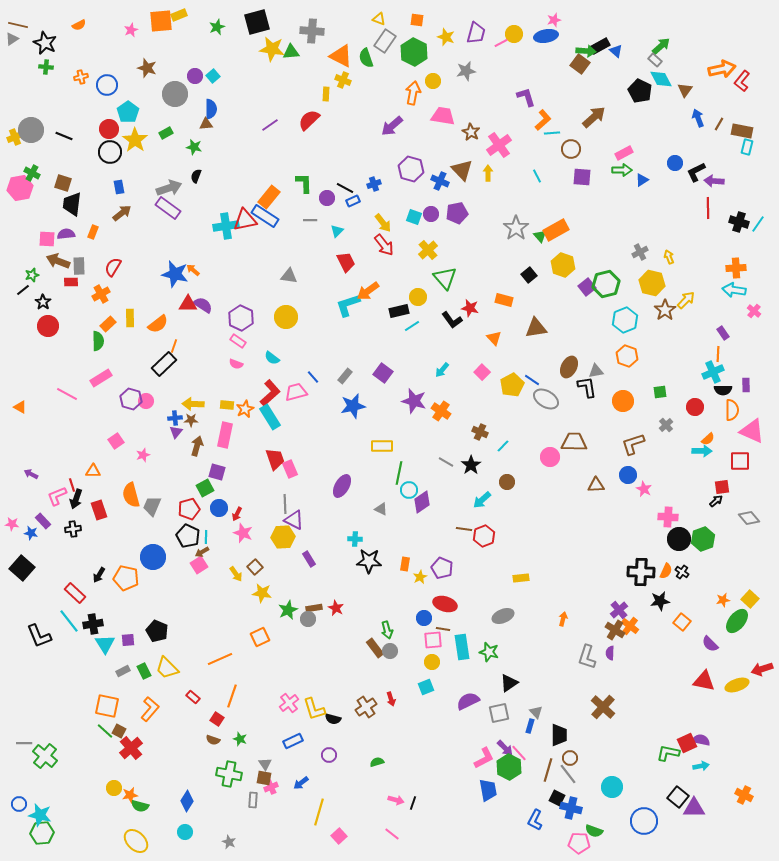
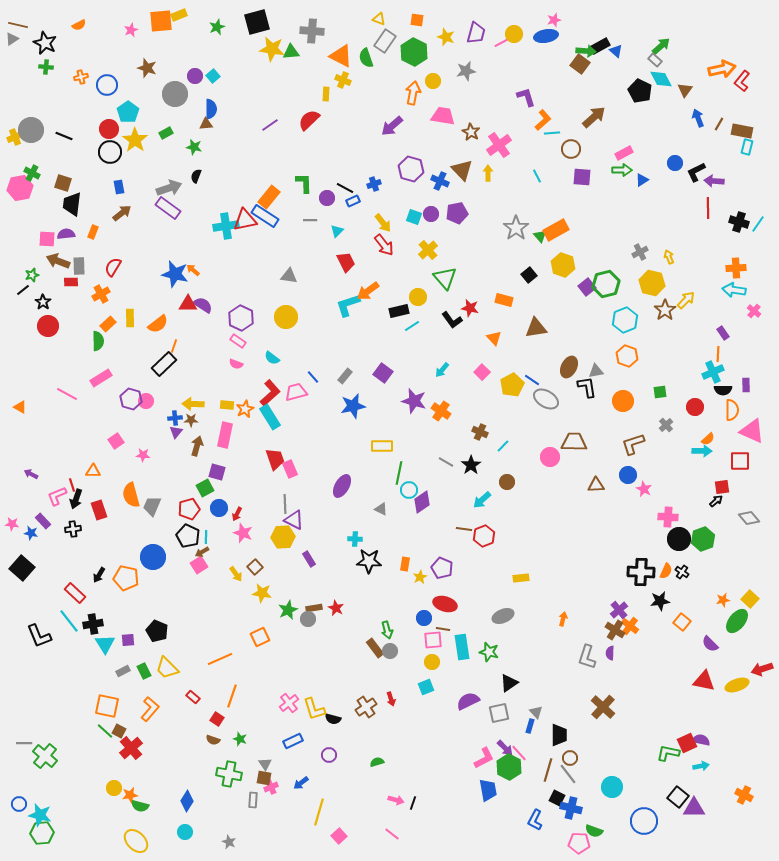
pink star at (143, 455): rotated 24 degrees clockwise
